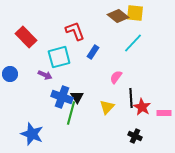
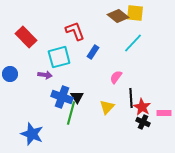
purple arrow: rotated 16 degrees counterclockwise
black cross: moved 8 px right, 14 px up
